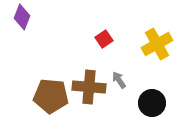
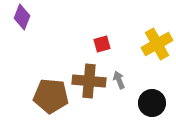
red square: moved 2 px left, 5 px down; rotated 18 degrees clockwise
gray arrow: rotated 12 degrees clockwise
brown cross: moved 6 px up
